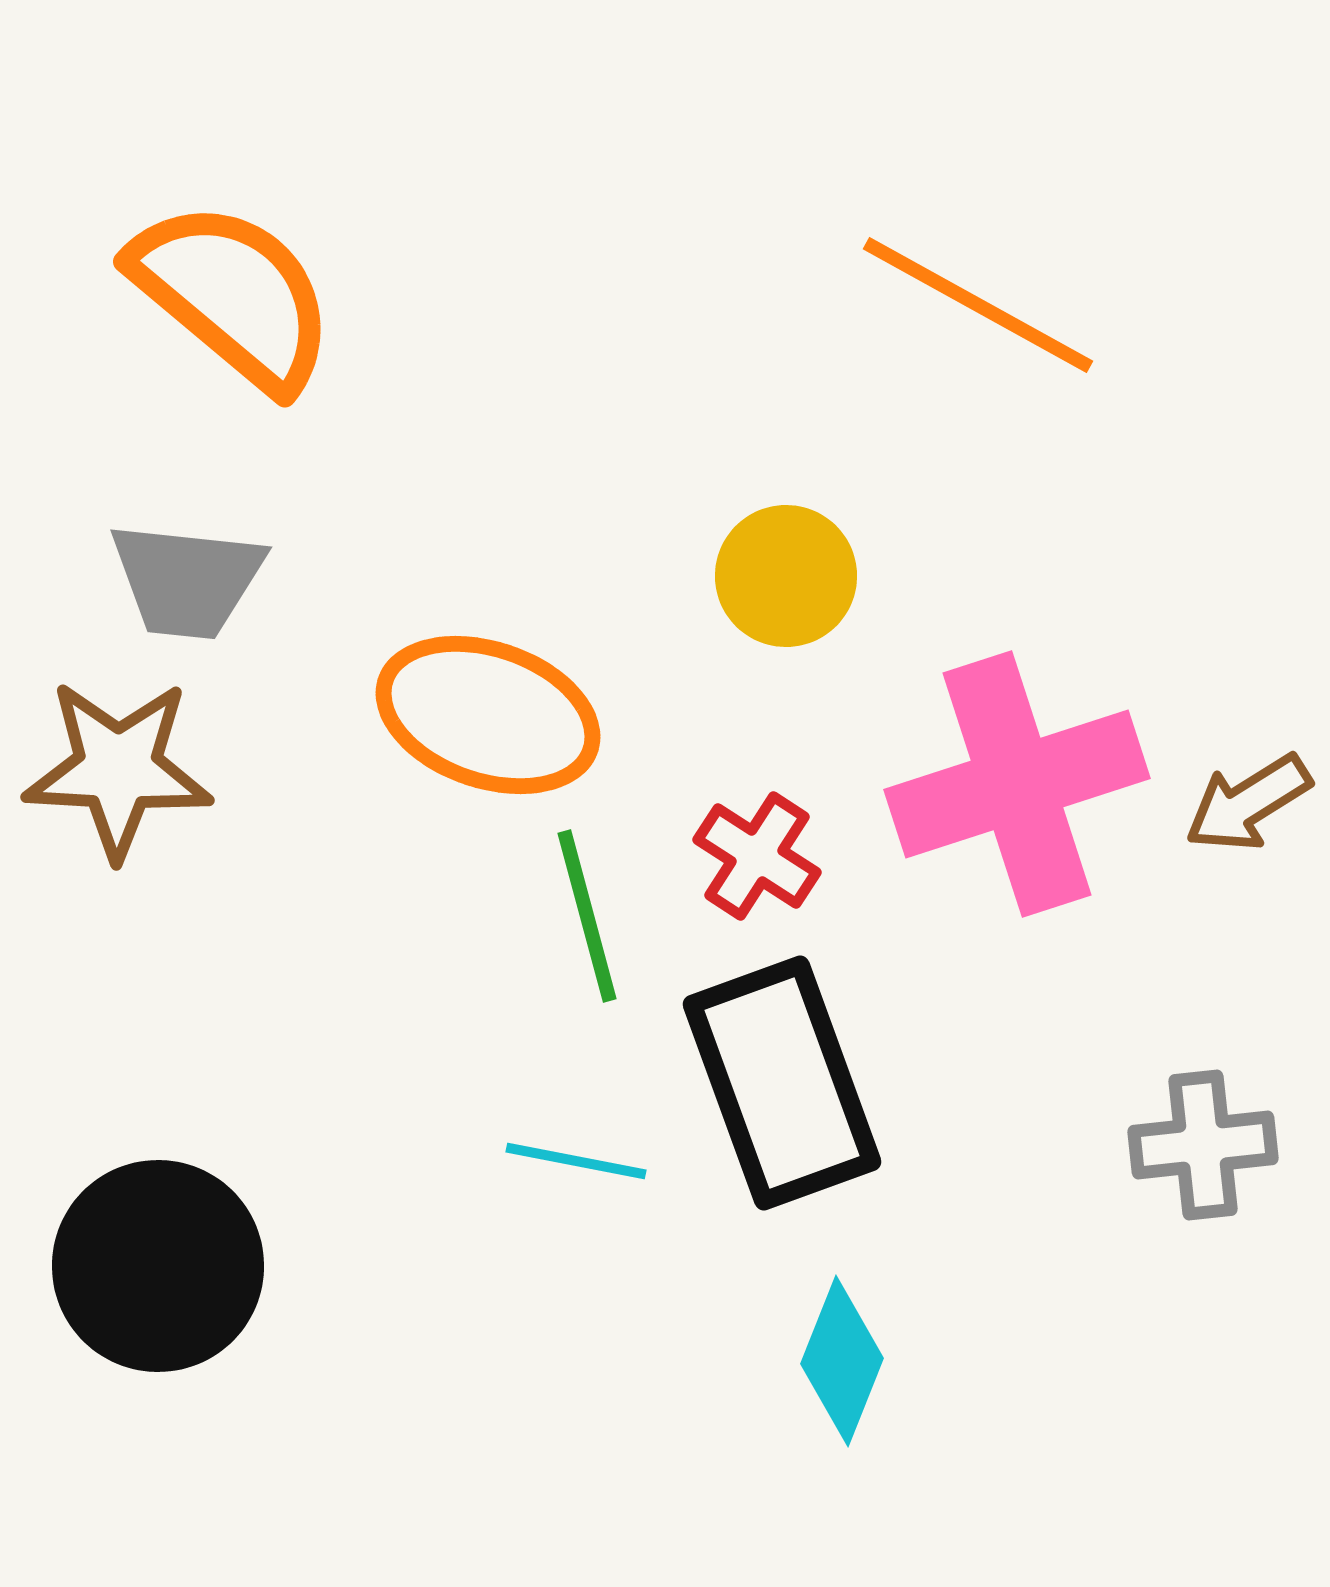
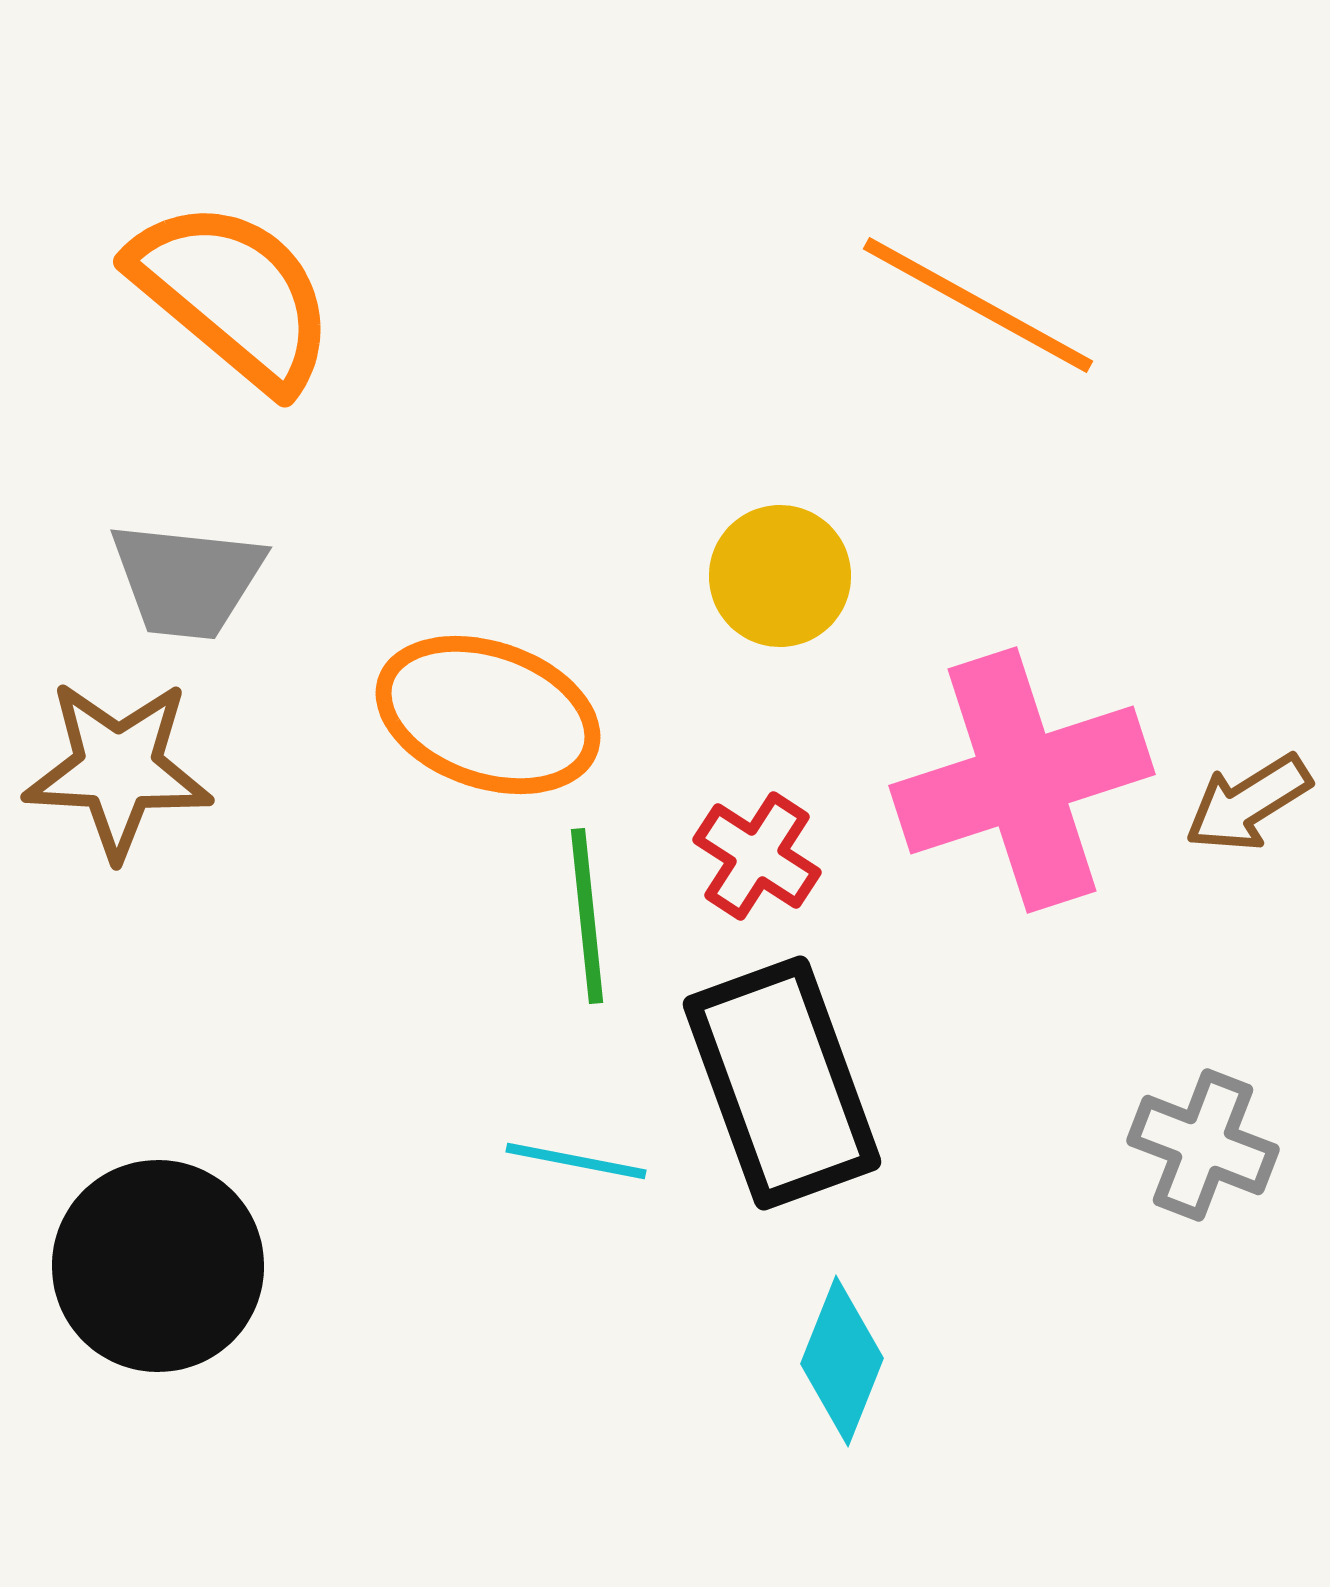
yellow circle: moved 6 px left
pink cross: moved 5 px right, 4 px up
green line: rotated 9 degrees clockwise
gray cross: rotated 27 degrees clockwise
